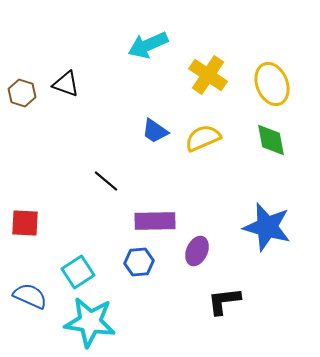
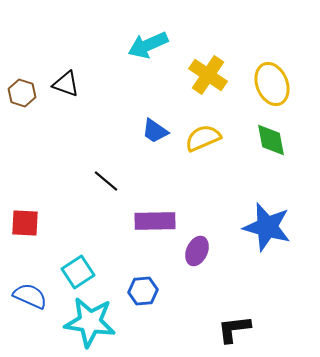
blue hexagon: moved 4 px right, 29 px down
black L-shape: moved 10 px right, 28 px down
